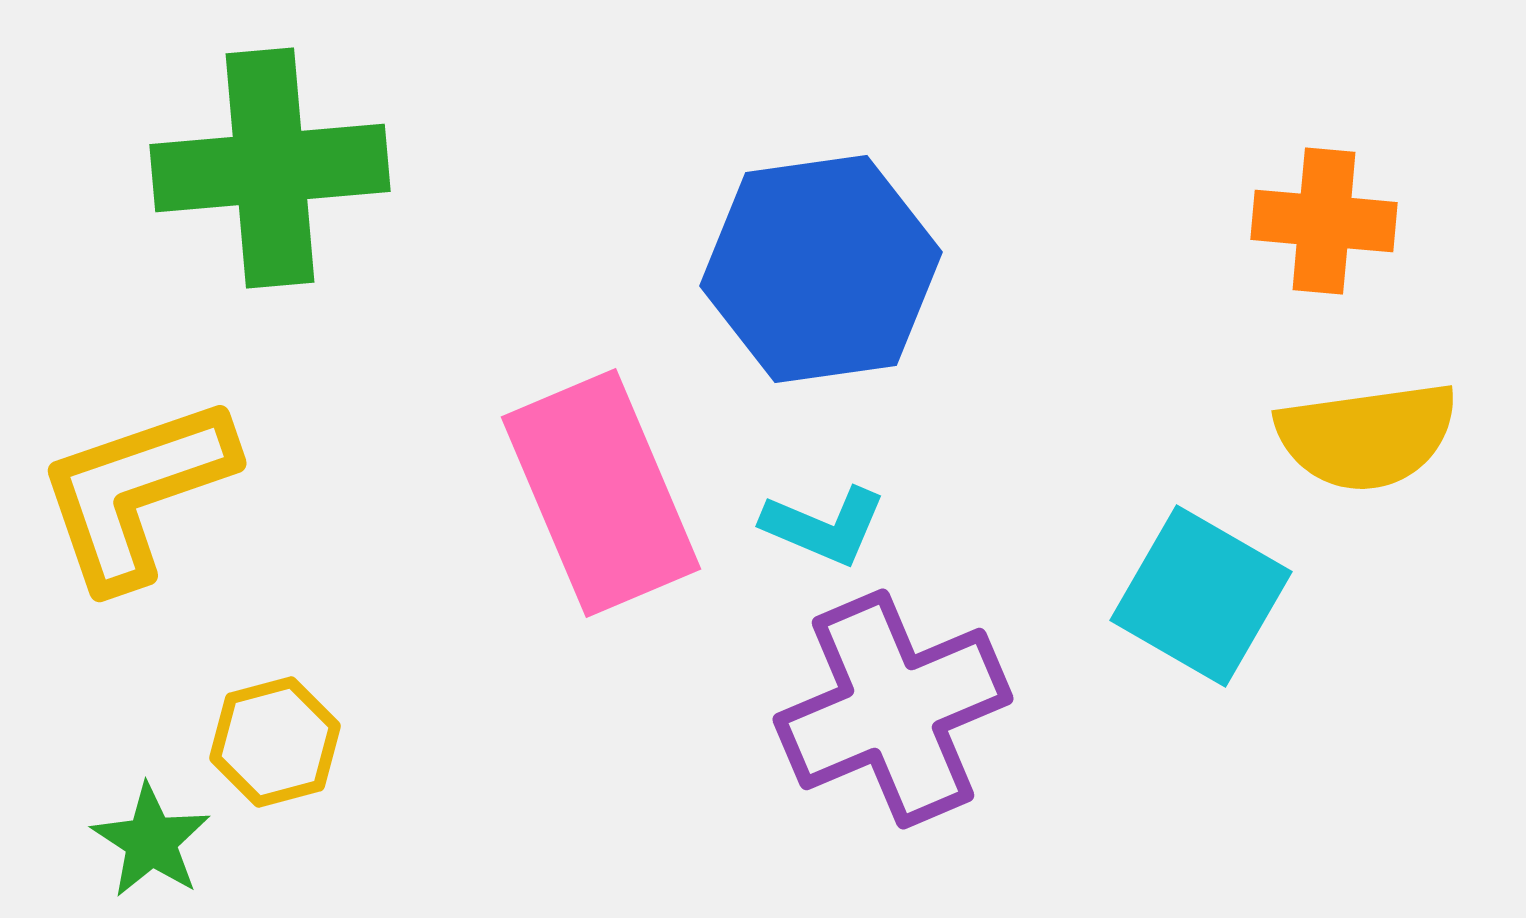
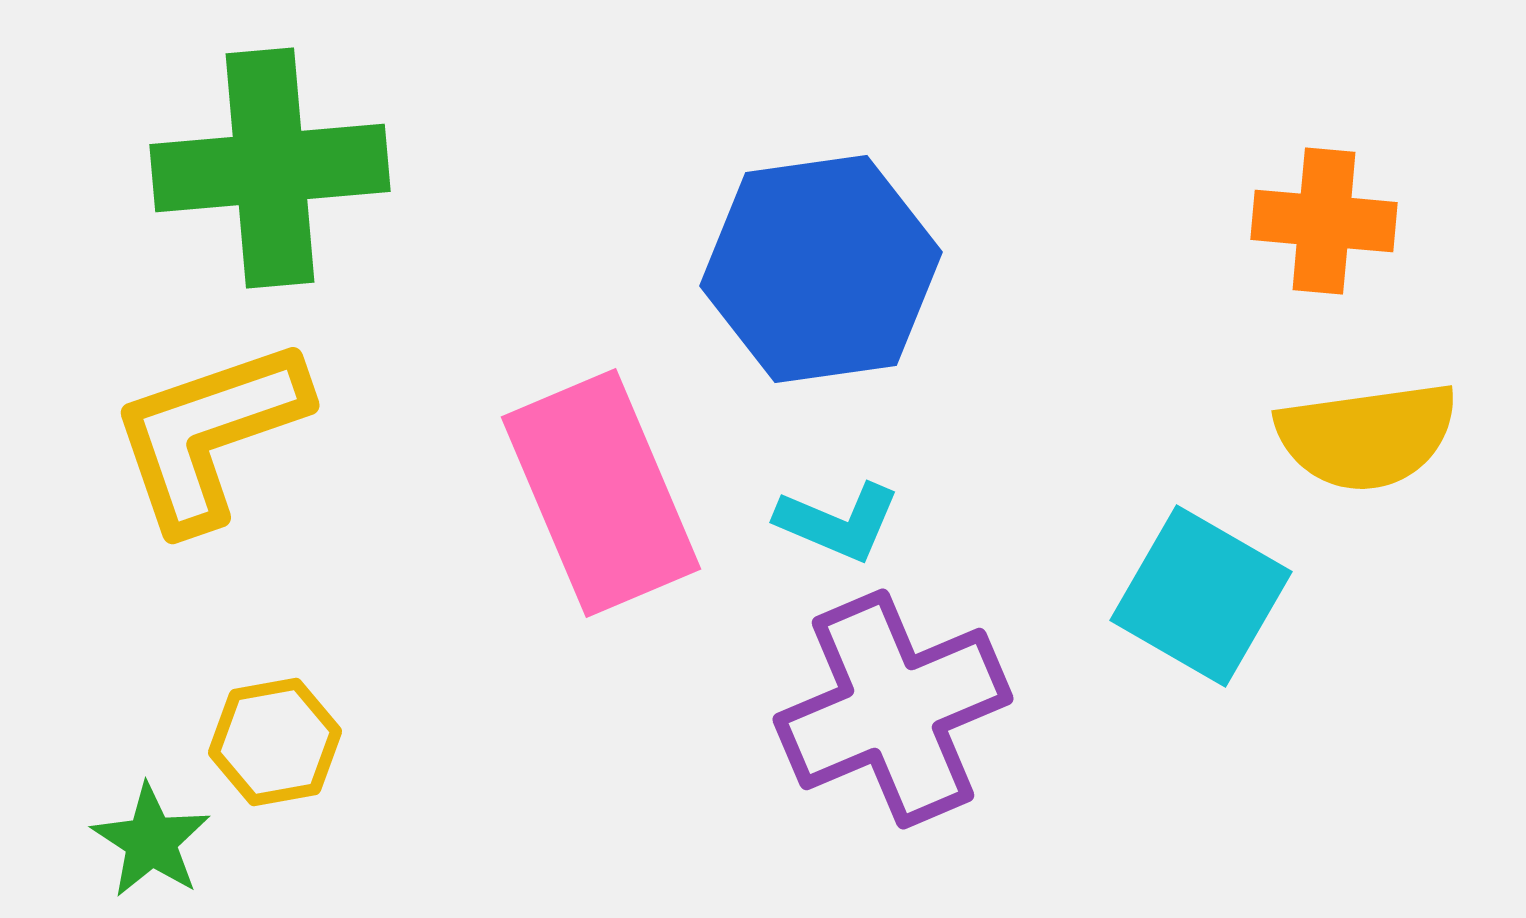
yellow L-shape: moved 73 px right, 58 px up
cyan L-shape: moved 14 px right, 4 px up
yellow hexagon: rotated 5 degrees clockwise
